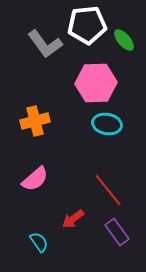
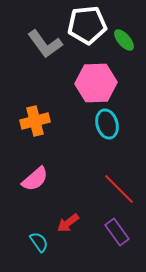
cyan ellipse: rotated 64 degrees clockwise
red line: moved 11 px right, 1 px up; rotated 6 degrees counterclockwise
red arrow: moved 5 px left, 4 px down
